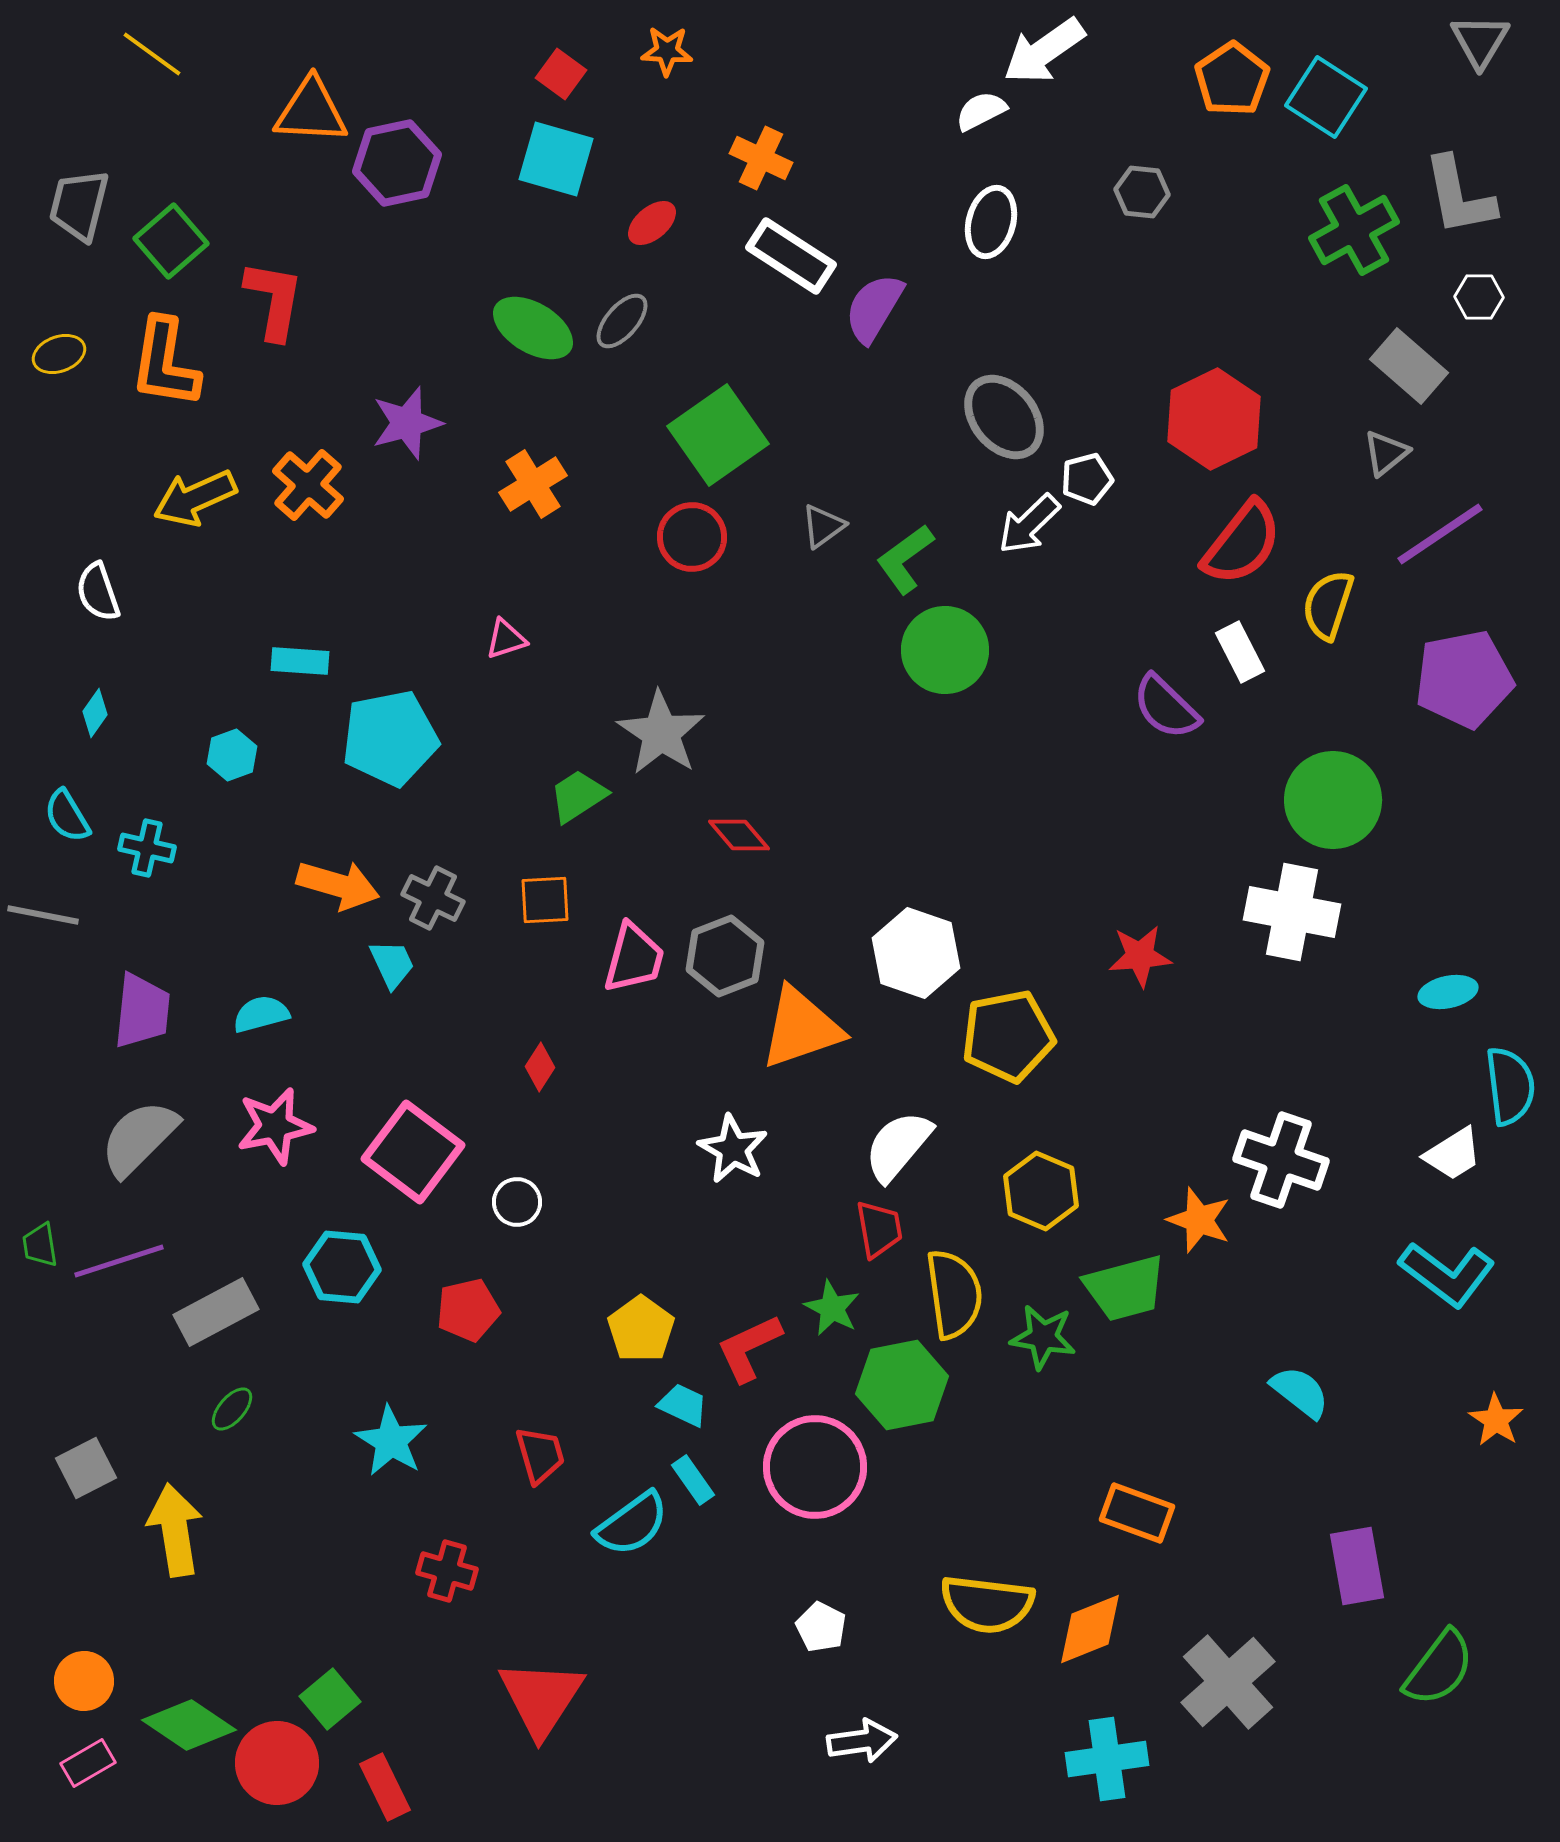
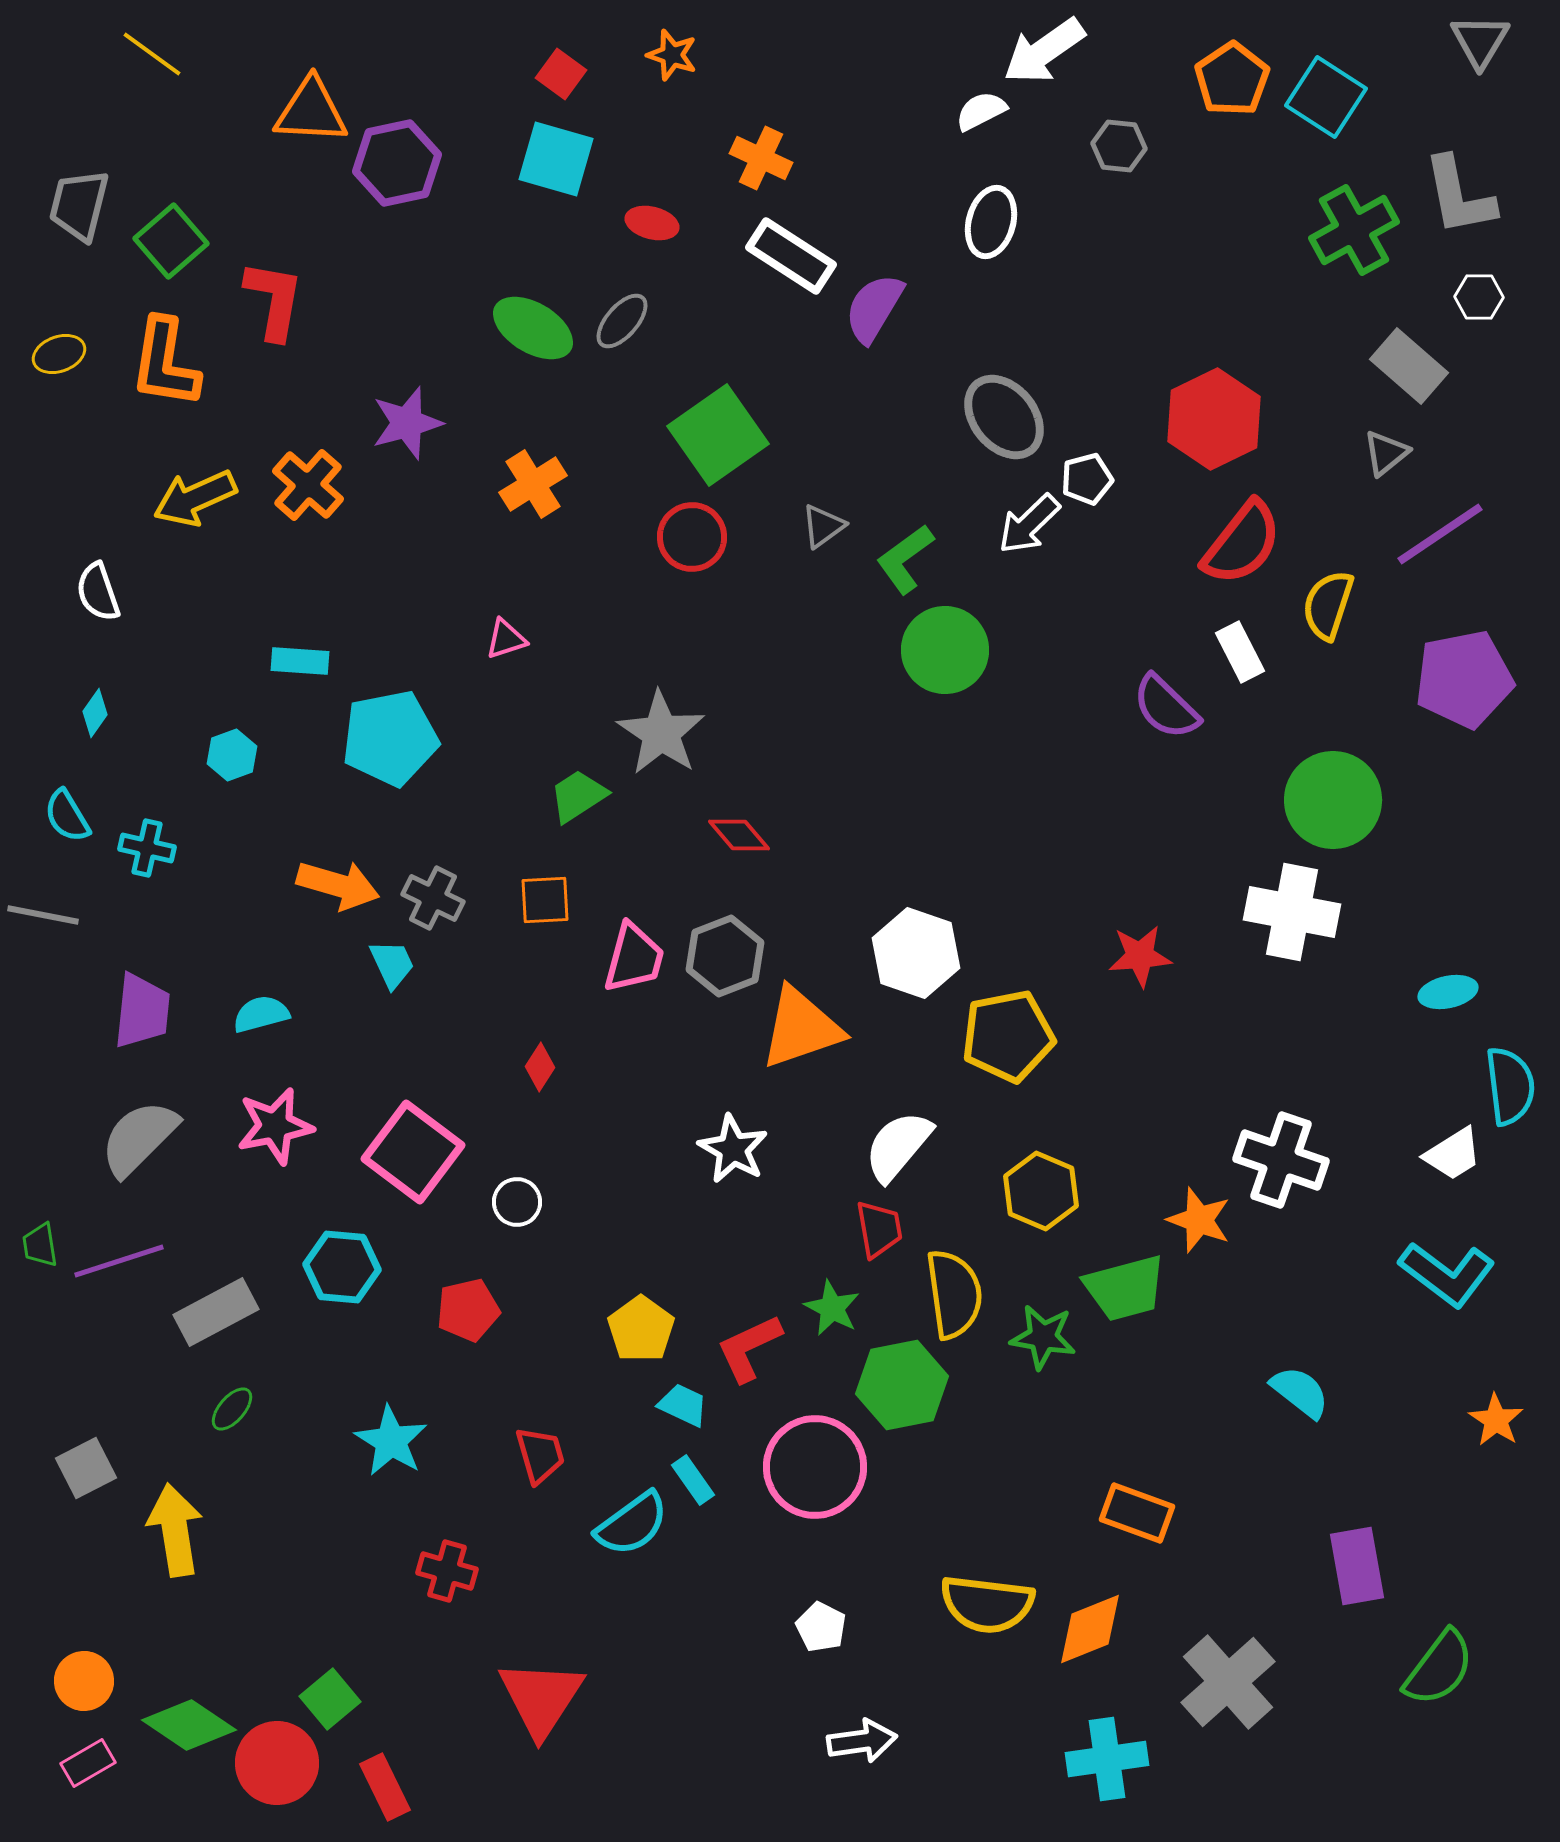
orange star at (667, 51): moved 5 px right, 4 px down; rotated 15 degrees clockwise
gray hexagon at (1142, 192): moved 23 px left, 46 px up
red ellipse at (652, 223): rotated 54 degrees clockwise
